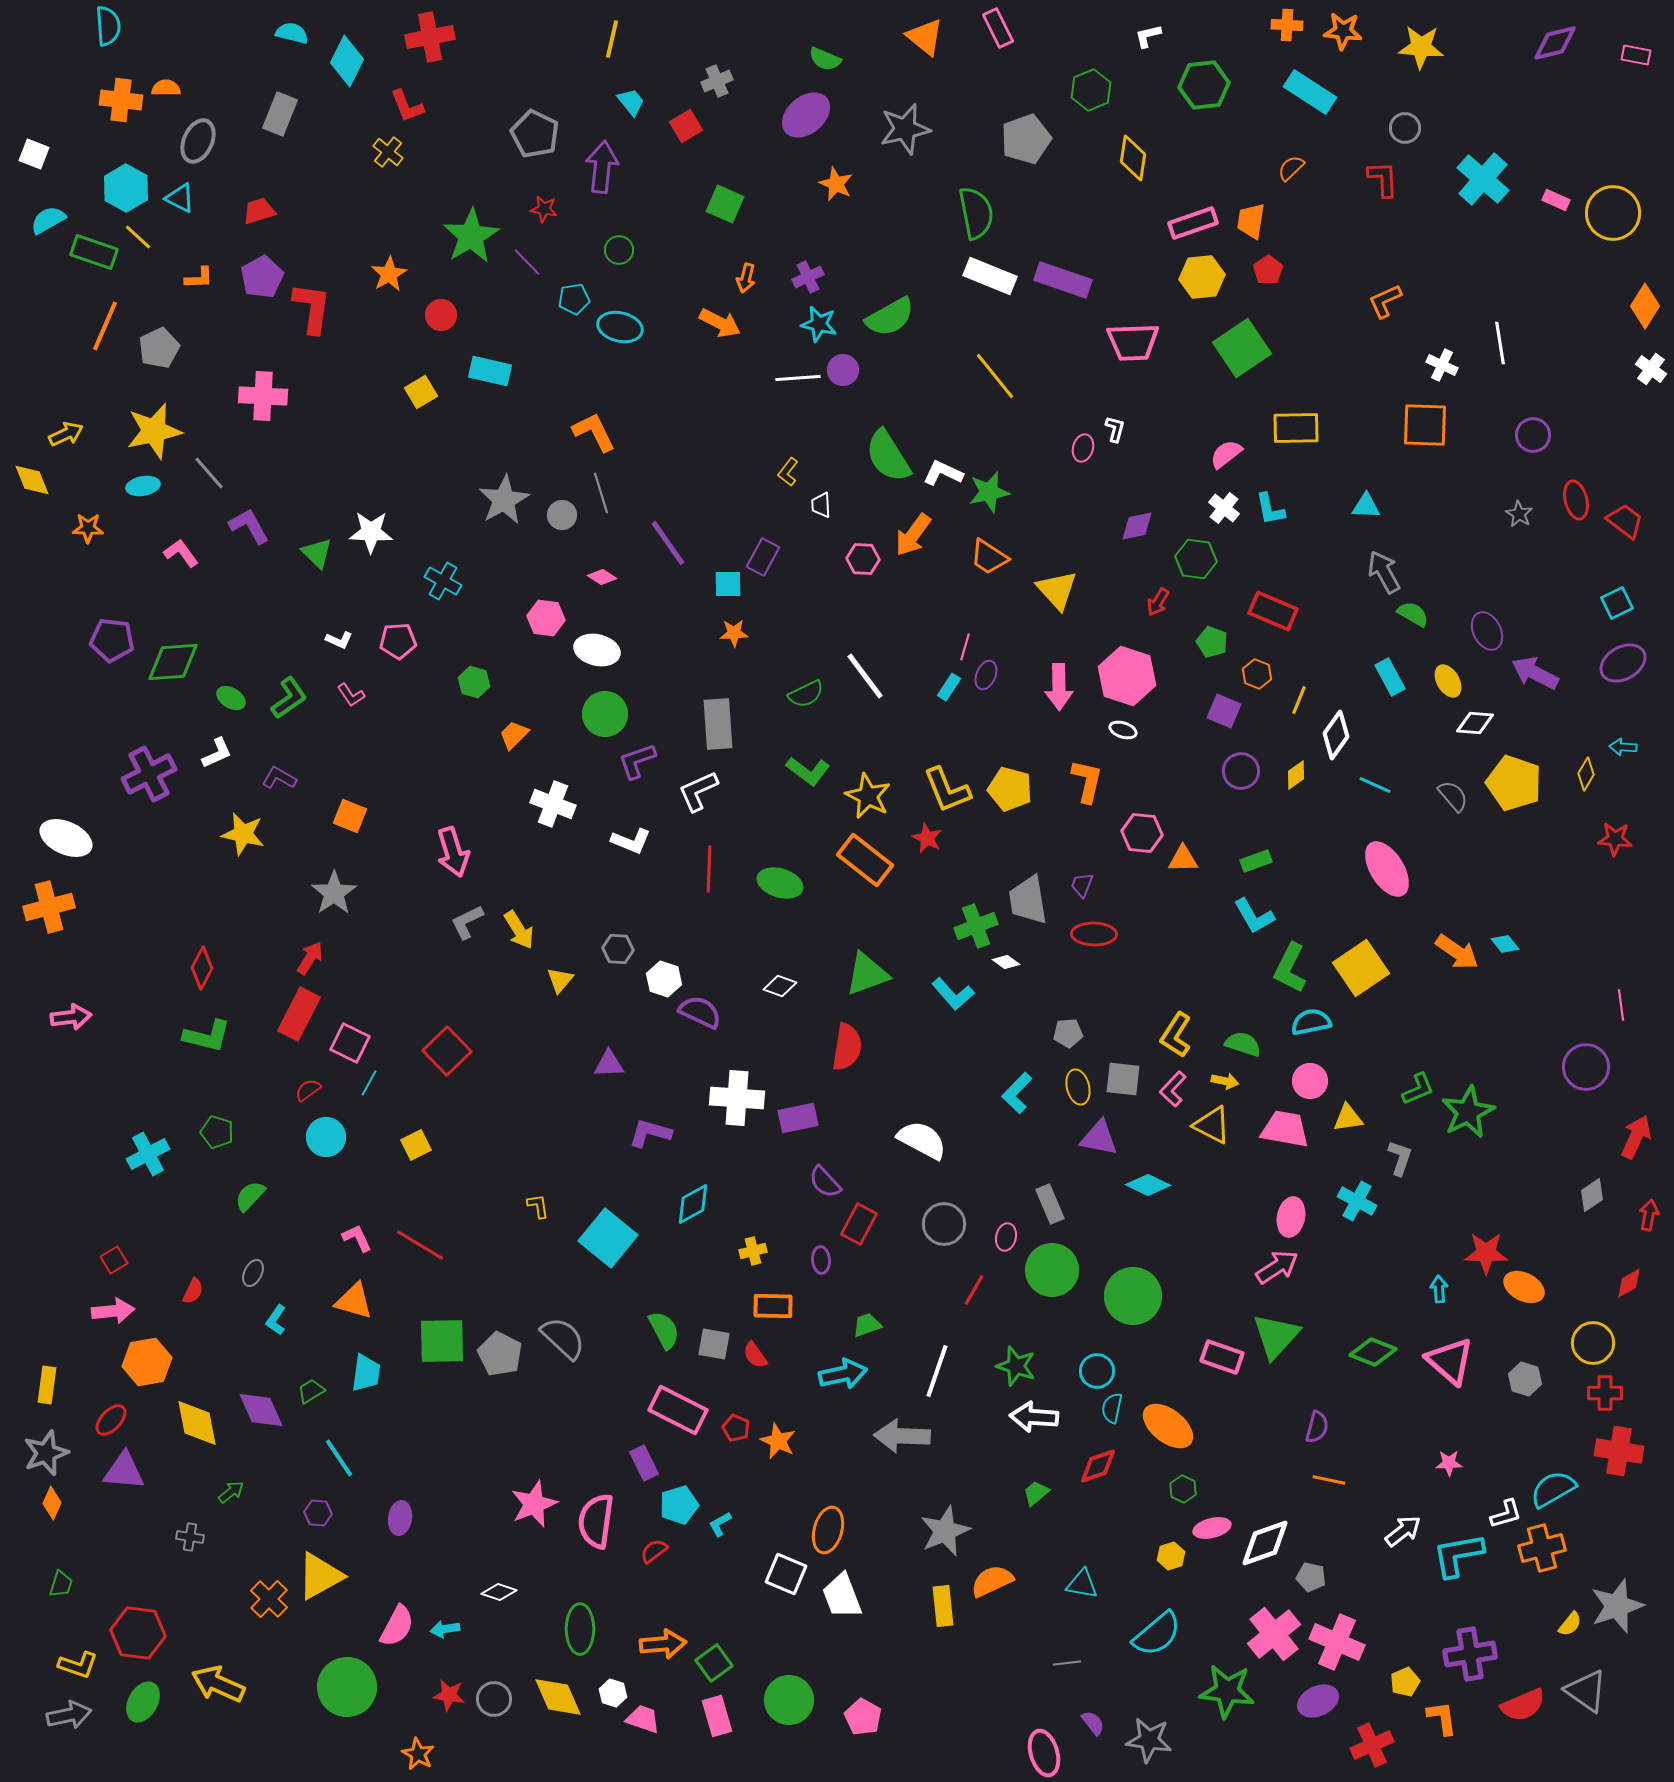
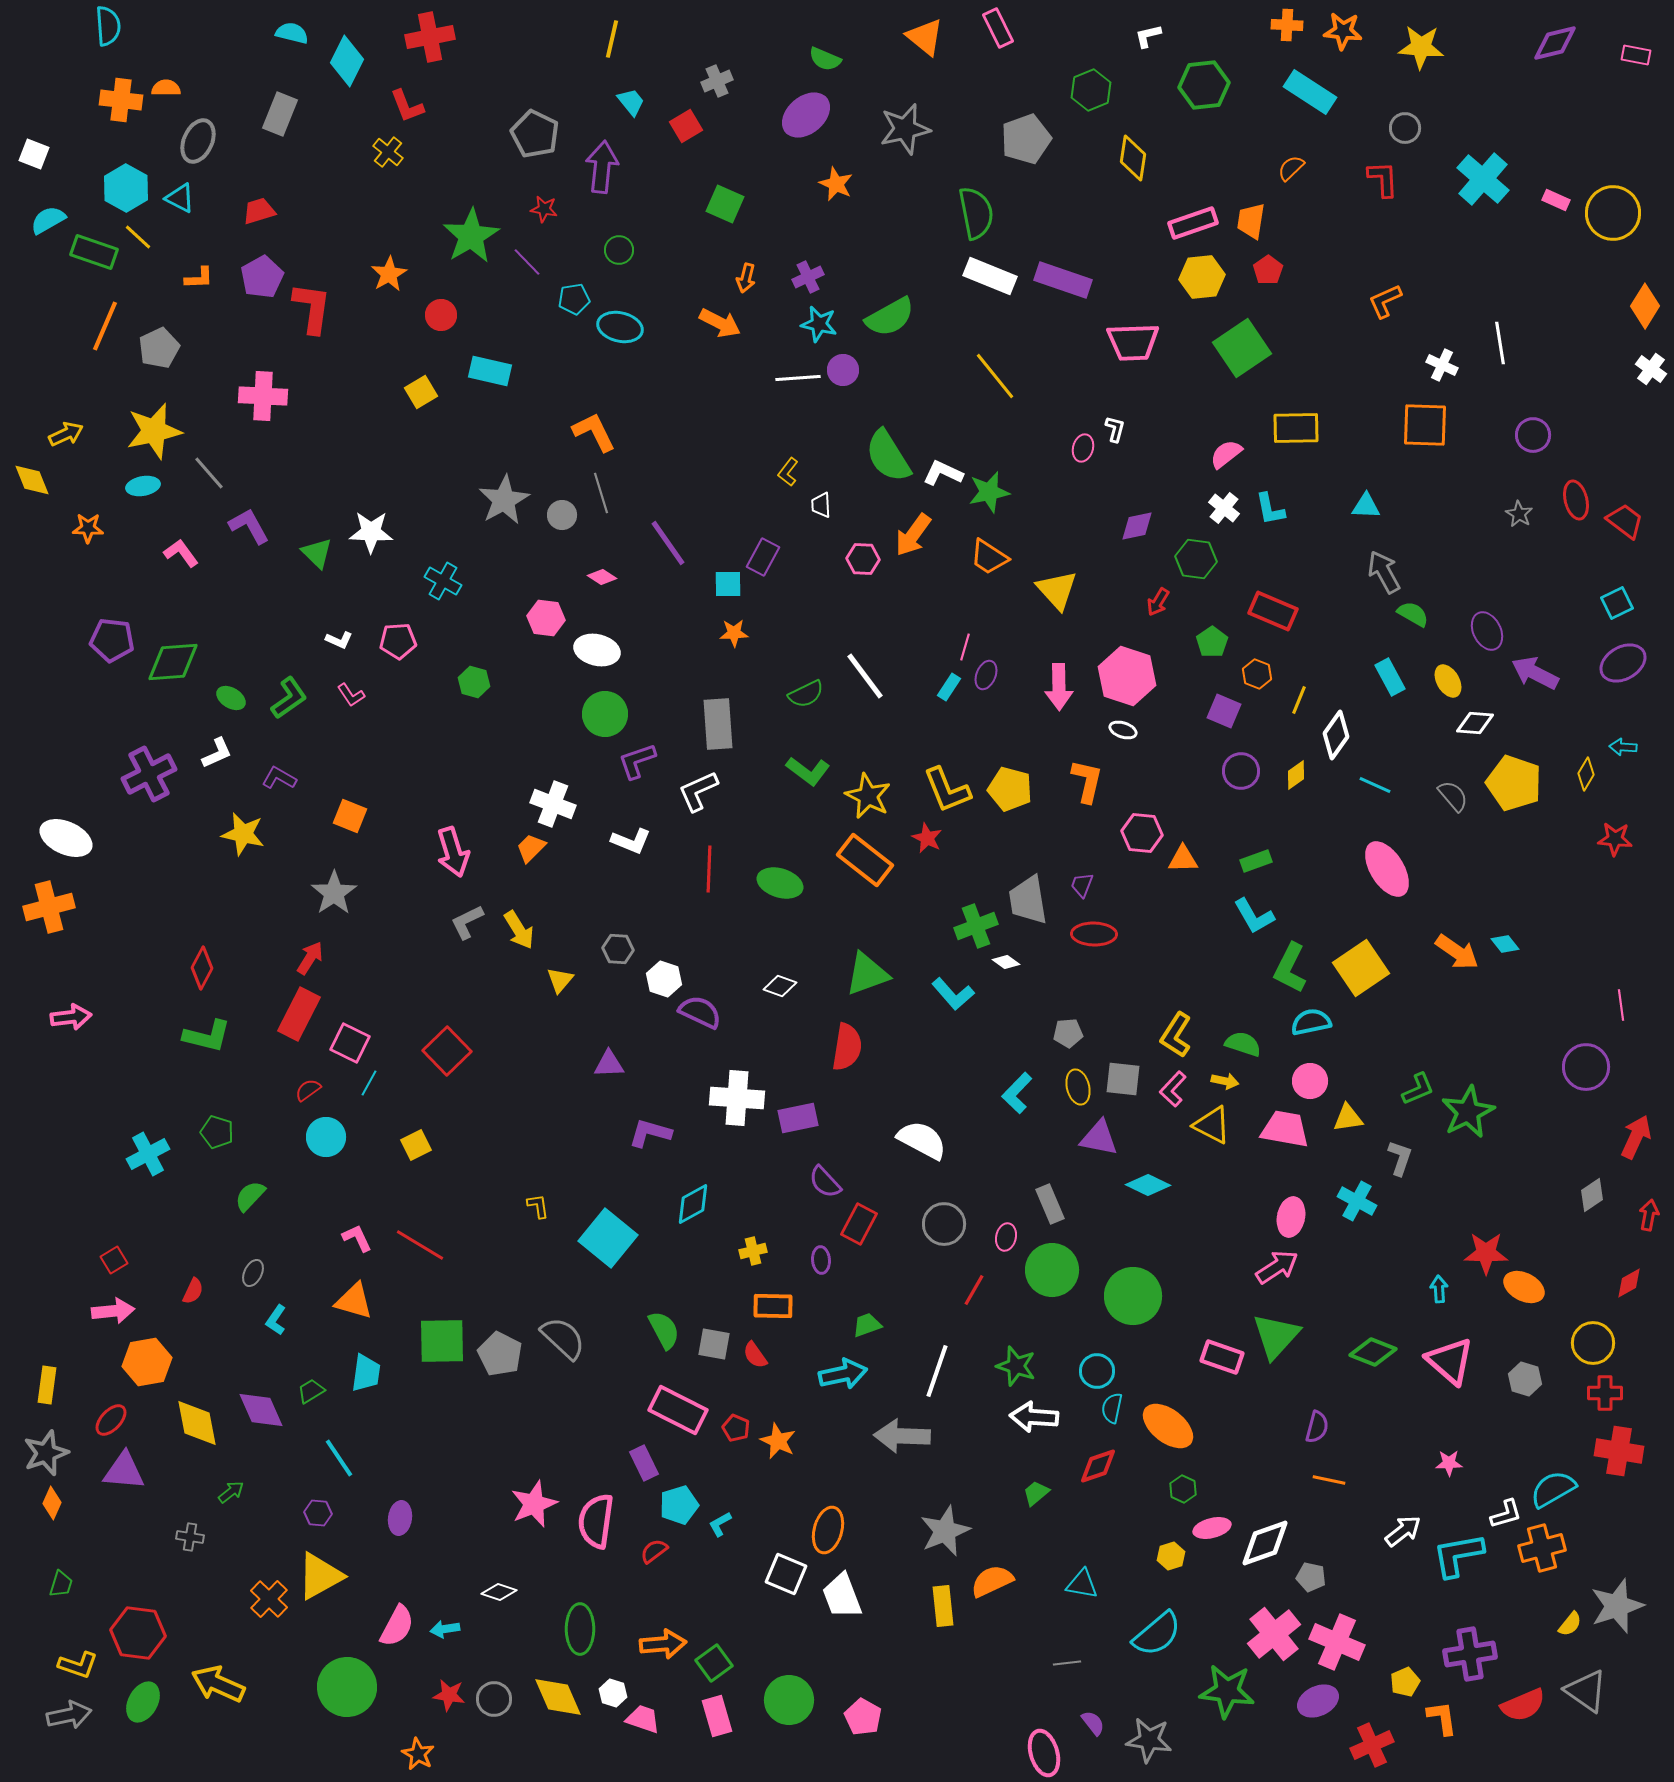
green pentagon at (1212, 642): rotated 16 degrees clockwise
orange trapezoid at (514, 735): moved 17 px right, 113 px down
